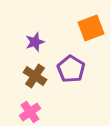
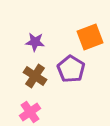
orange square: moved 1 px left, 9 px down
purple star: rotated 24 degrees clockwise
